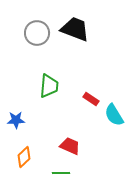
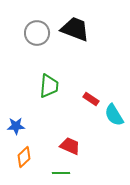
blue star: moved 6 px down
